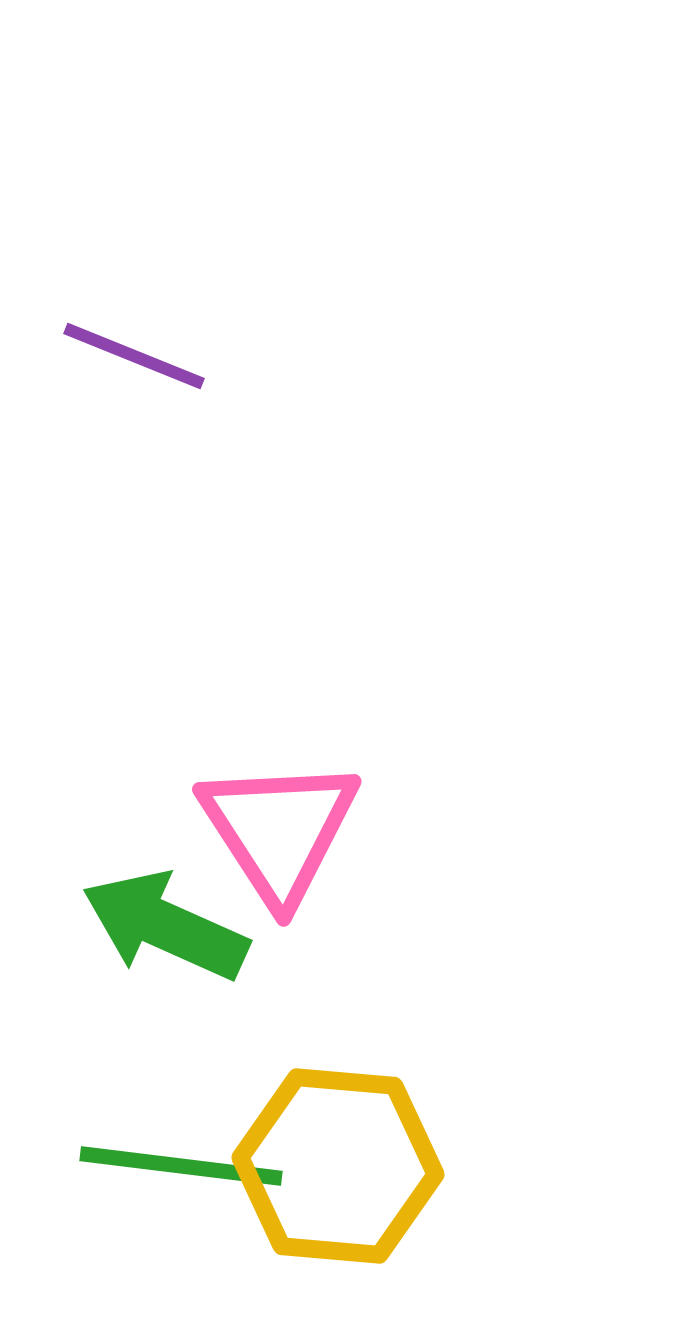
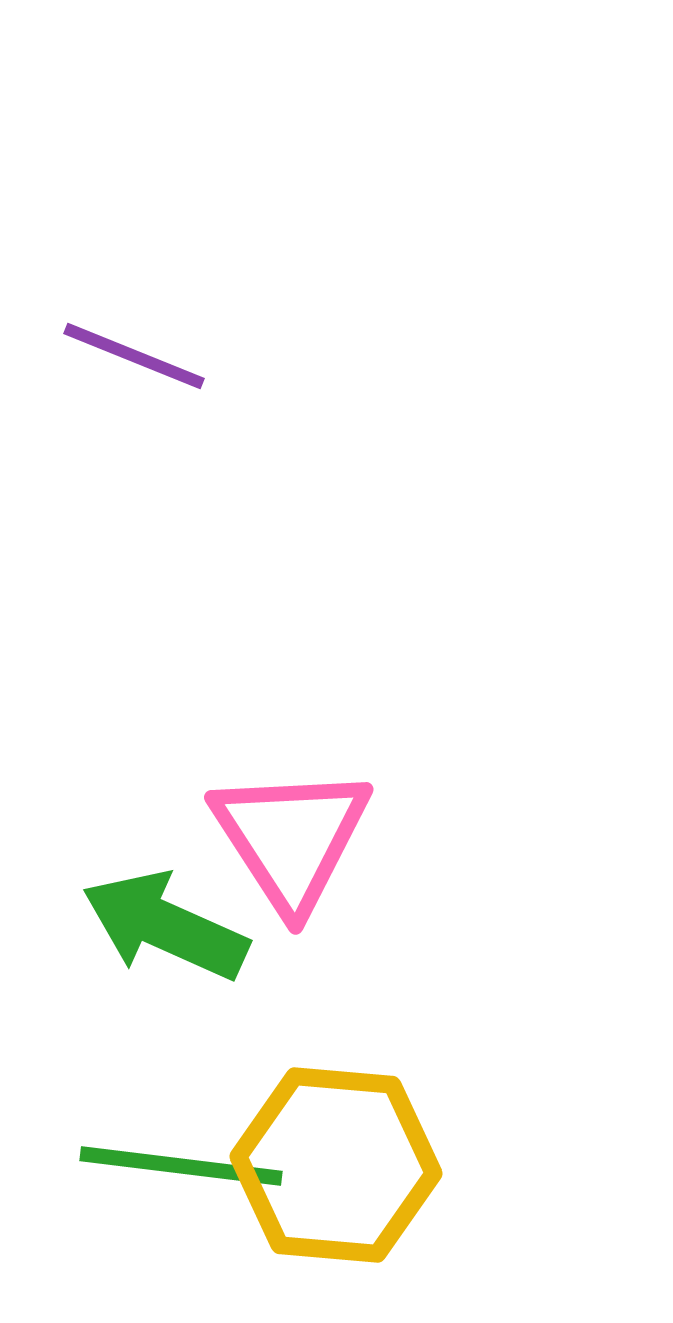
pink triangle: moved 12 px right, 8 px down
yellow hexagon: moved 2 px left, 1 px up
